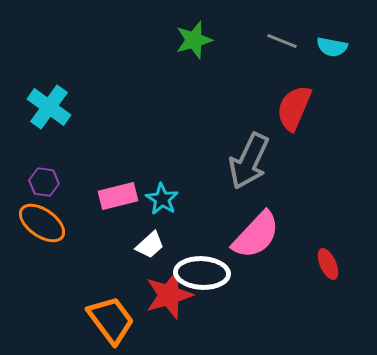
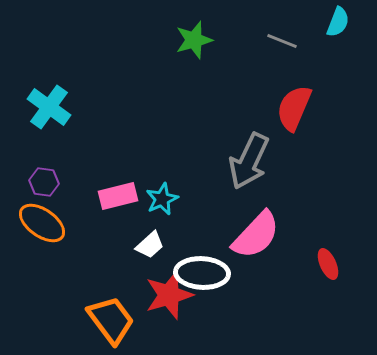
cyan semicircle: moved 6 px right, 25 px up; rotated 80 degrees counterclockwise
cyan star: rotated 16 degrees clockwise
